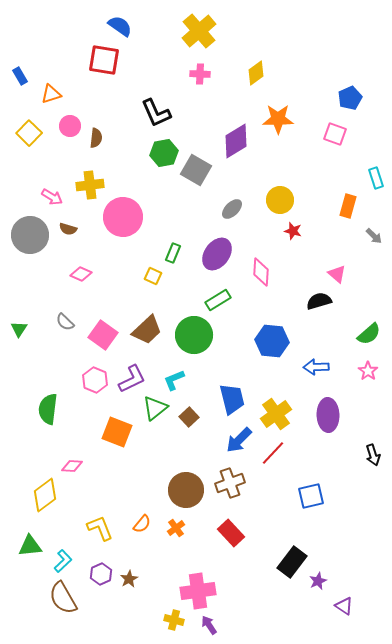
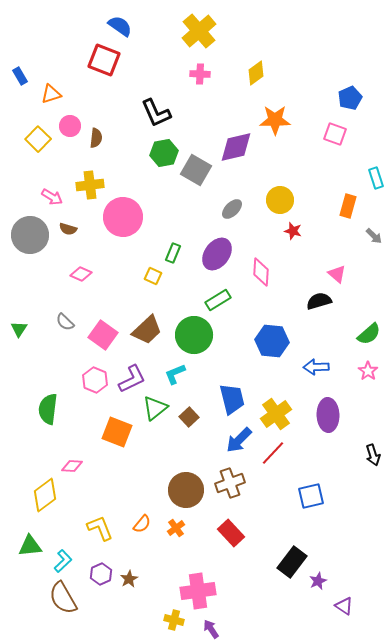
red square at (104, 60): rotated 12 degrees clockwise
orange star at (278, 119): moved 3 px left, 1 px down
yellow square at (29, 133): moved 9 px right, 6 px down
purple diamond at (236, 141): moved 6 px down; rotated 18 degrees clockwise
cyan L-shape at (174, 380): moved 1 px right, 6 px up
purple arrow at (209, 625): moved 2 px right, 4 px down
